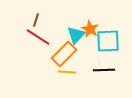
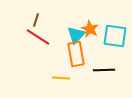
cyan square: moved 7 px right, 5 px up; rotated 10 degrees clockwise
orange rectangle: moved 12 px right; rotated 55 degrees counterclockwise
yellow line: moved 6 px left, 6 px down
